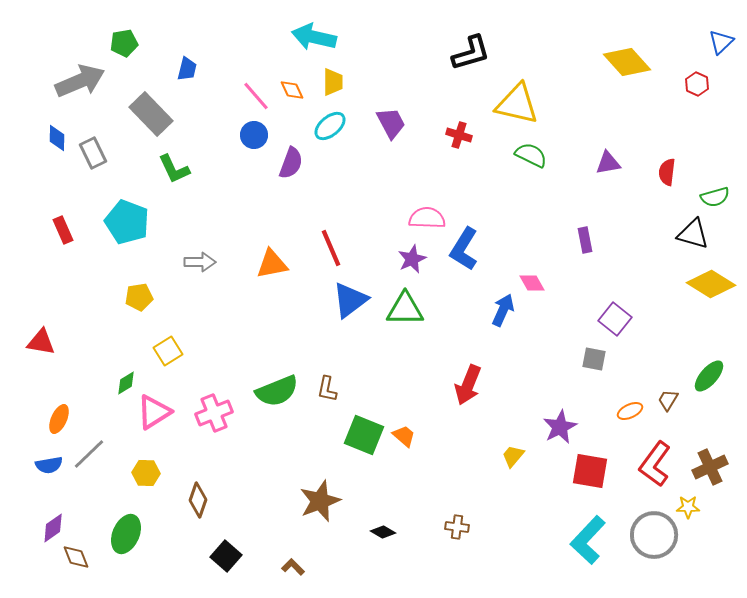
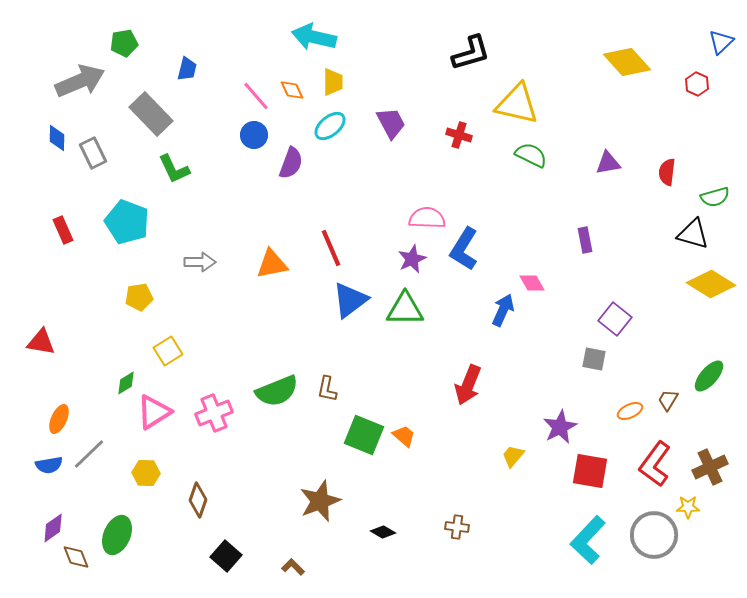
green ellipse at (126, 534): moved 9 px left, 1 px down
